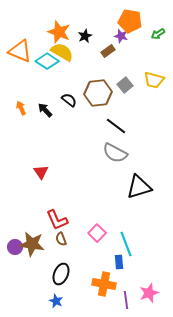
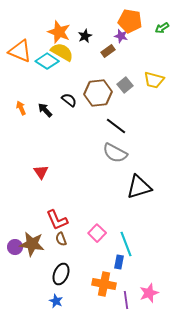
green arrow: moved 4 px right, 6 px up
blue rectangle: rotated 16 degrees clockwise
